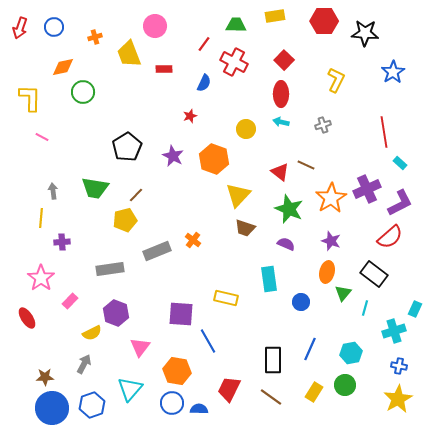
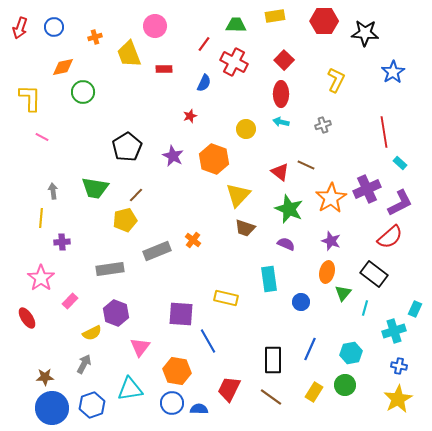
cyan triangle at (130, 389): rotated 40 degrees clockwise
